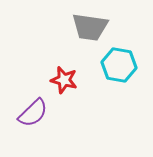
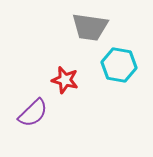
red star: moved 1 px right
